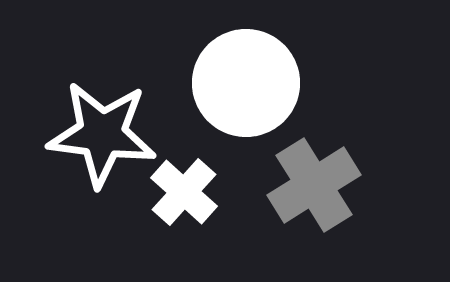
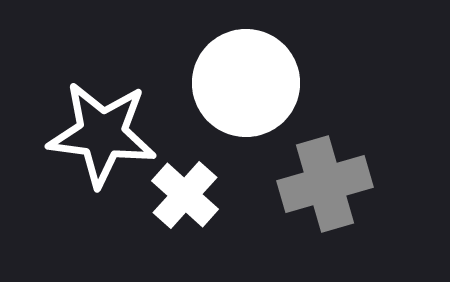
gray cross: moved 11 px right, 1 px up; rotated 16 degrees clockwise
white cross: moved 1 px right, 3 px down
